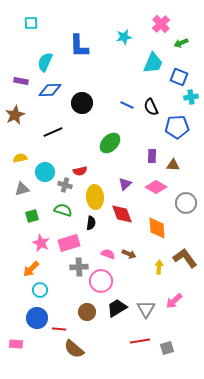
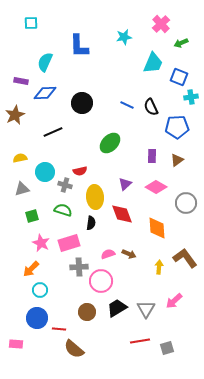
blue diamond at (50, 90): moved 5 px left, 3 px down
brown triangle at (173, 165): moved 4 px right, 5 px up; rotated 40 degrees counterclockwise
pink semicircle at (108, 254): rotated 40 degrees counterclockwise
